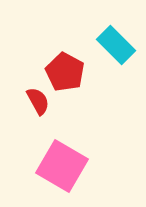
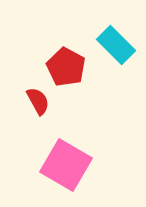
red pentagon: moved 1 px right, 5 px up
pink square: moved 4 px right, 1 px up
